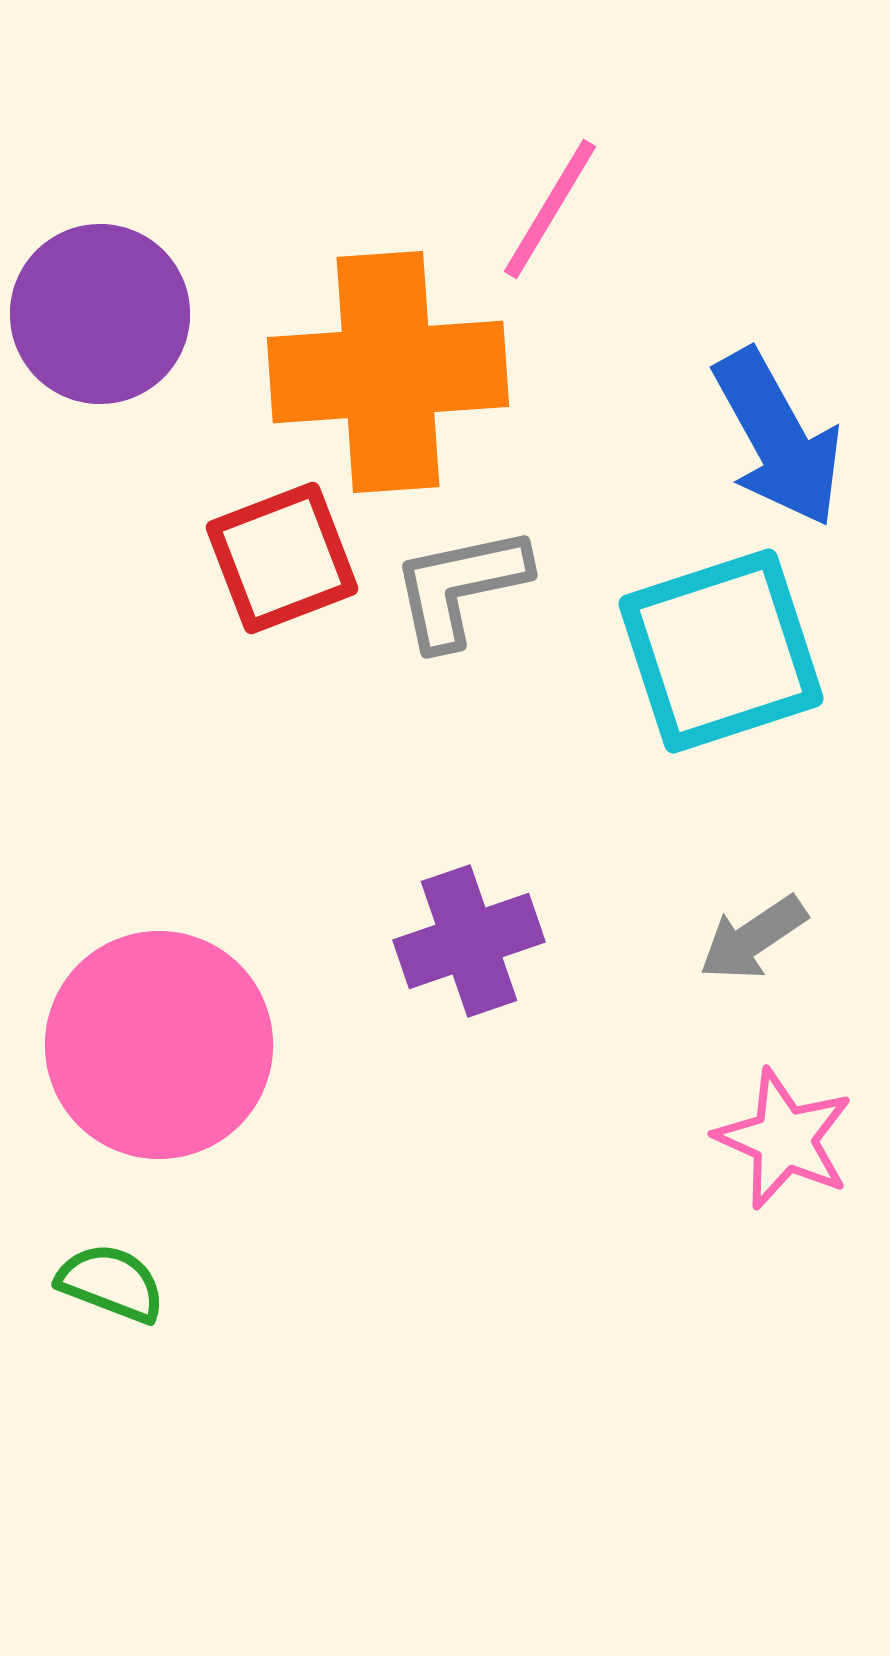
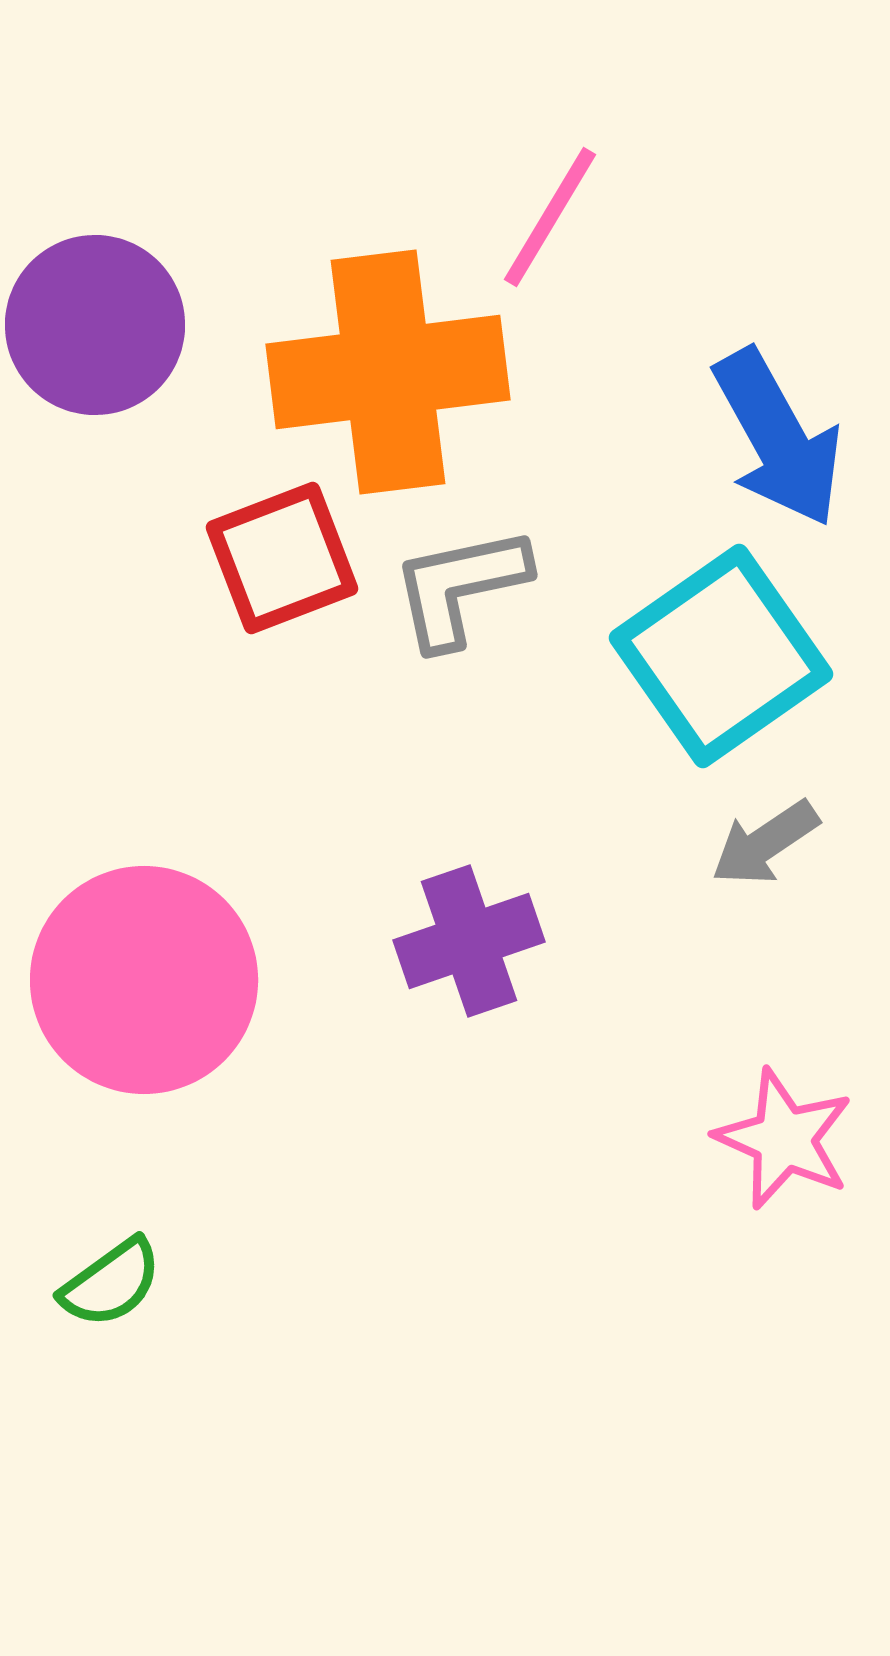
pink line: moved 8 px down
purple circle: moved 5 px left, 11 px down
orange cross: rotated 3 degrees counterclockwise
cyan square: moved 5 px down; rotated 17 degrees counterclockwise
gray arrow: moved 12 px right, 95 px up
pink circle: moved 15 px left, 65 px up
green semicircle: rotated 123 degrees clockwise
